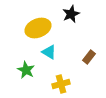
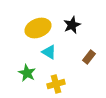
black star: moved 1 px right, 11 px down
green star: moved 1 px right, 3 px down
yellow cross: moved 5 px left
